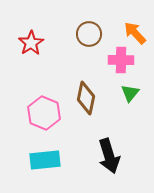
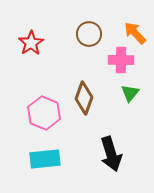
brown diamond: moved 2 px left; rotated 8 degrees clockwise
black arrow: moved 2 px right, 2 px up
cyan rectangle: moved 1 px up
